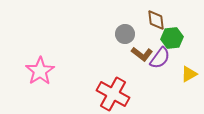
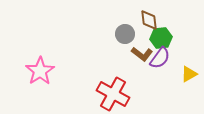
brown diamond: moved 7 px left
green hexagon: moved 11 px left
